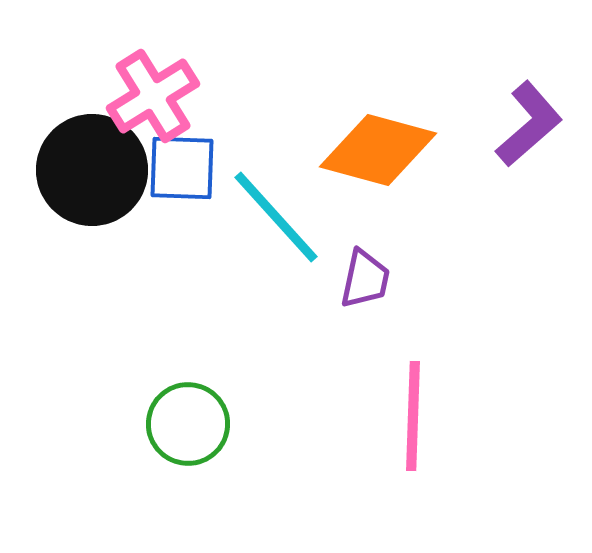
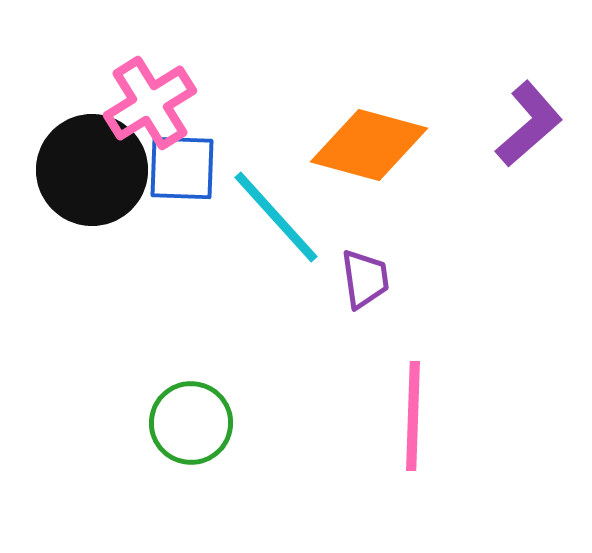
pink cross: moved 3 px left, 7 px down
orange diamond: moved 9 px left, 5 px up
purple trapezoid: rotated 20 degrees counterclockwise
green circle: moved 3 px right, 1 px up
